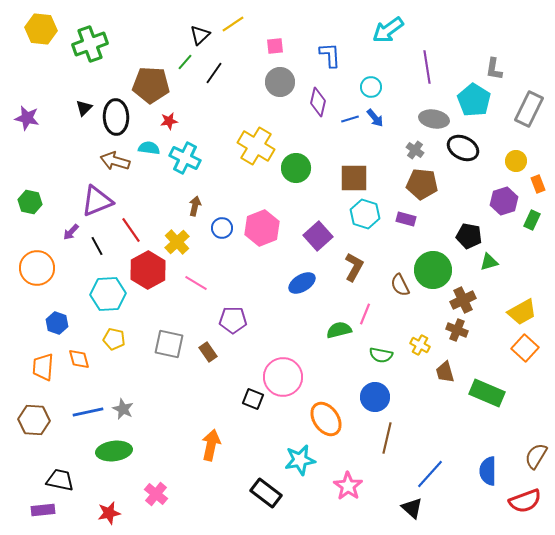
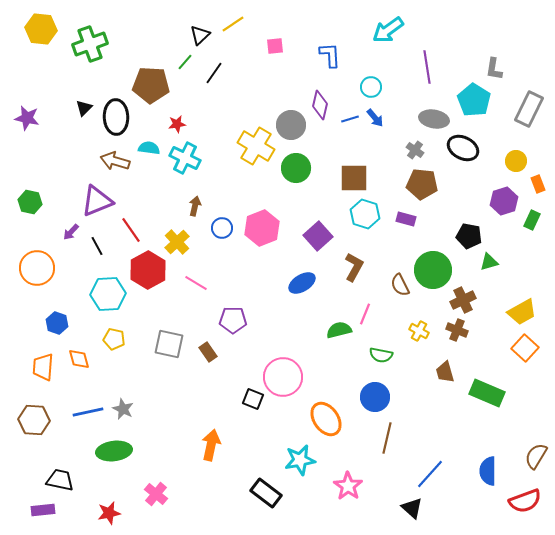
gray circle at (280, 82): moved 11 px right, 43 px down
purple diamond at (318, 102): moved 2 px right, 3 px down
red star at (169, 121): moved 8 px right, 3 px down
yellow cross at (420, 345): moved 1 px left, 14 px up
